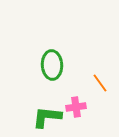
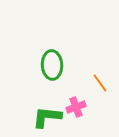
pink cross: rotated 12 degrees counterclockwise
